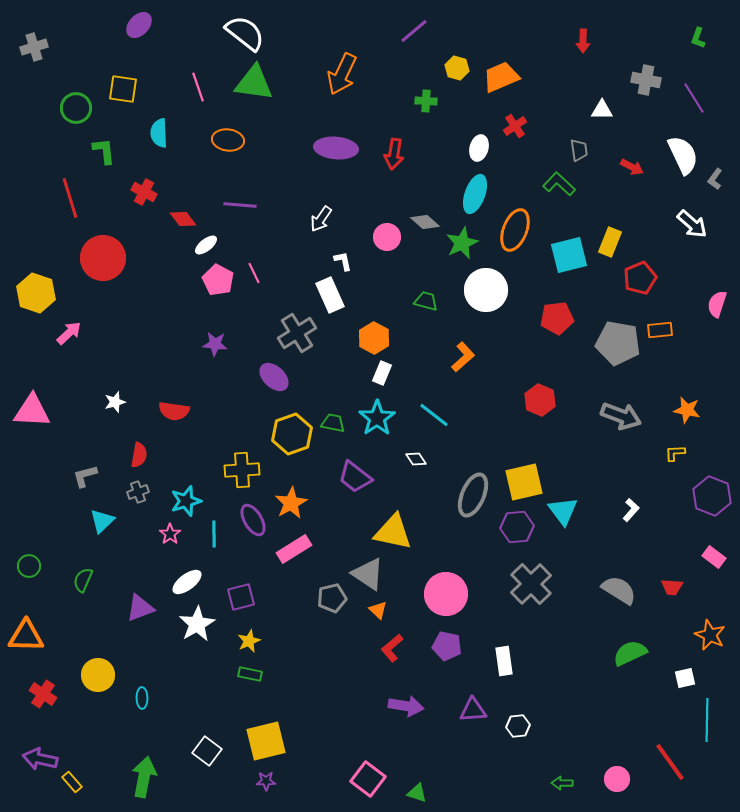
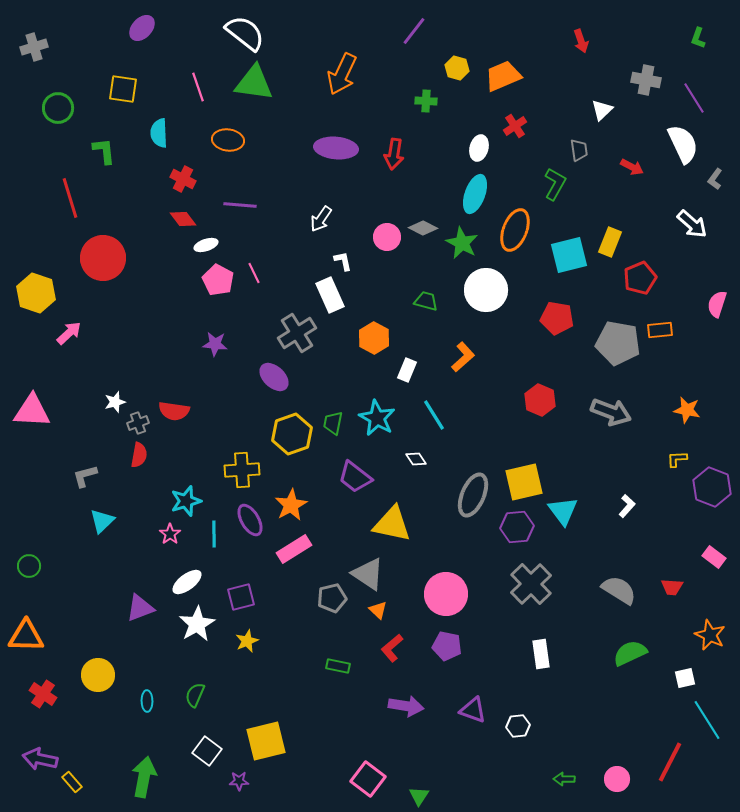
purple ellipse at (139, 25): moved 3 px right, 3 px down
purple line at (414, 31): rotated 12 degrees counterclockwise
red arrow at (583, 41): moved 2 px left; rotated 20 degrees counterclockwise
orange trapezoid at (501, 77): moved 2 px right, 1 px up
green circle at (76, 108): moved 18 px left
white triangle at (602, 110): rotated 45 degrees counterclockwise
white semicircle at (683, 155): moved 11 px up
green L-shape at (559, 184): moved 4 px left; rotated 76 degrees clockwise
red cross at (144, 192): moved 39 px right, 13 px up
gray diamond at (425, 222): moved 2 px left, 6 px down; rotated 16 degrees counterclockwise
green star at (462, 243): rotated 20 degrees counterclockwise
white ellipse at (206, 245): rotated 20 degrees clockwise
red pentagon at (557, 318): rotated 16 degrees clockwise
white rectangle at (382, 373): moved 25 px right, 3 px up
cyan line at (434, 415): rotated 20 degrees clockwise
gray arrow at (621, 416): moved 10 px left, 4 px up
cyan star at (377, 418): rotated 9 degrees counterclockwise
green trapezoid at (333, 423): rotated 90 degrees counterclockwise
yellow L-shape at (675, 453): moved 2 px right, 6 px down
gray cross at (138, 492): moved 69 px up
purple hexagon at (712, 496): moved 9 px up
orange star at (291, 503): moved 2 px down
white L-shape at (631, 510): moved 4 px left, 4 px up
purple ellipse at (253, 520): moved 3 px left
yellow triangle at (393, 532): moved 1 px left, 8 px up
green semicircle at (83, 580): moved 112 px right, 115 px down
yellow star at (249, 641): moved 2 px left
white rectangle at (504, 661): moved 37 px right, 7 px up
green rectangle at (250, 674): moved 88 px right, 8 px up
cyan ellipse at (142, 698): moved 5 px right, 3 px down
purple triangle at (473, 710): rotated 24 degrees clockwise
cyan line at (707, 720): rotated 33 degrees counterclockwise
red line at (670, 762): rotated 63 degrees clockwise
purple star at (266, 781): moved 27 px left
green arrow at (562, 783): moved 2 px right, 4 px up
green triangle at (417, 793): moved 2 px right, 3 px down; rotated 45 degrees clockwise
